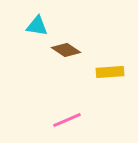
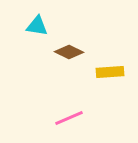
brown diamond: moved 3 px right, 2 px down; rotated 8 degrees counterclockwise
pink line: moved 2 px right, 2 px up
